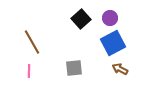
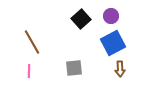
purple circle: moved 1 px right, 2 px up
brown arrow: rotated 119 degrees counterclockwise
